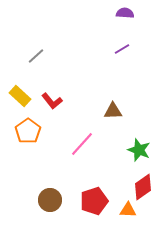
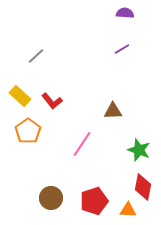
pink line: rotated 8 degrees counterclockwise
red diamond: rotated 44 degrees counterclockwise
brown circle: moved 1 px right, 2 px up
